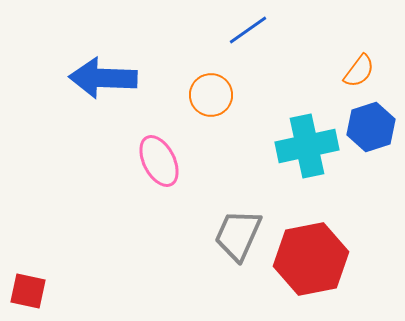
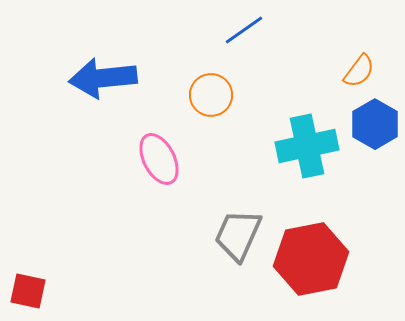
blue line: moved 4 px left
blue arrow: rotated 8 degrees counterclockwise
blue hexagon: moved 4 px right, 3 px up; rotated 12 degrees counterclockwise
pink ellipse: moved 2 px up
